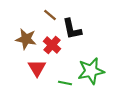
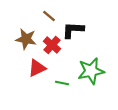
brown line: moved 1 px left, 1 px down
black L-shape: moved 1 px right, 1 px down; rotated 105 degrees clockwise
red triangle: rotated 36 degrees clockwise
green line: moved 3 px left
